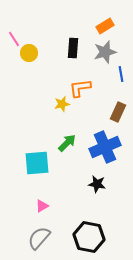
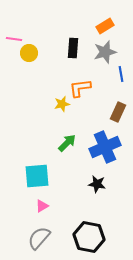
pink line: rotated 49 degrees counterclockwise
cyan square: moved 13 px down
